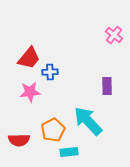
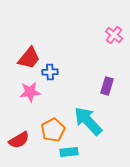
purple rectangle: rotated 18 degrees clockwise
red semicircle: rotated 30 degrees counterclockwise
